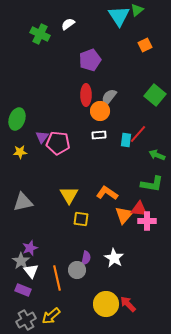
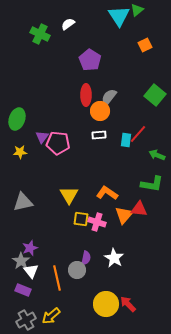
purple pentagon: rotated 20 degrees counterclockwise
pink cross: moved 50 px left, 1 px down; rotated 18 degrees clockwise
